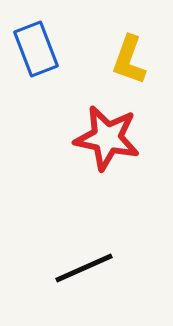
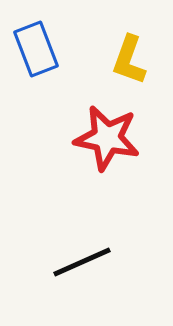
black line: moved 2 px left, 6 px up
